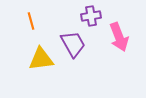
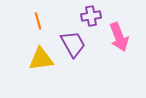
orange line: moved 7 px right
